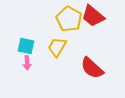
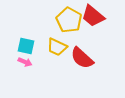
yellow pentagon: moved 1 px down
yellow trapezoid: rotated 95 degrees counterclockwise
pink arrow: moved 2 px left, 1 px up; rotated 64 degrees counterclockwise
red semicircle: moved 10 px left, 10 px up
